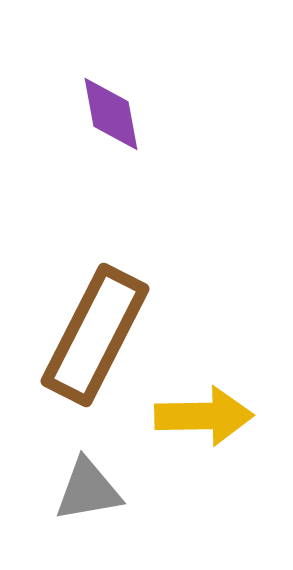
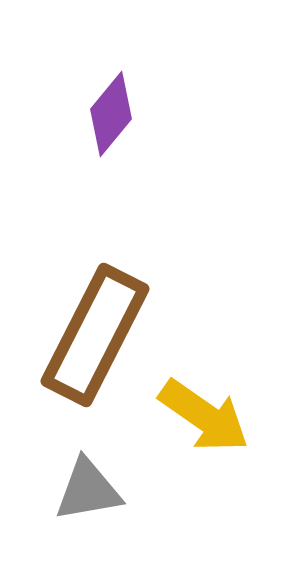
purple diamond: rotated 50 degrees clockwise
yellow arrow: rotated 36 degrees clockwise
